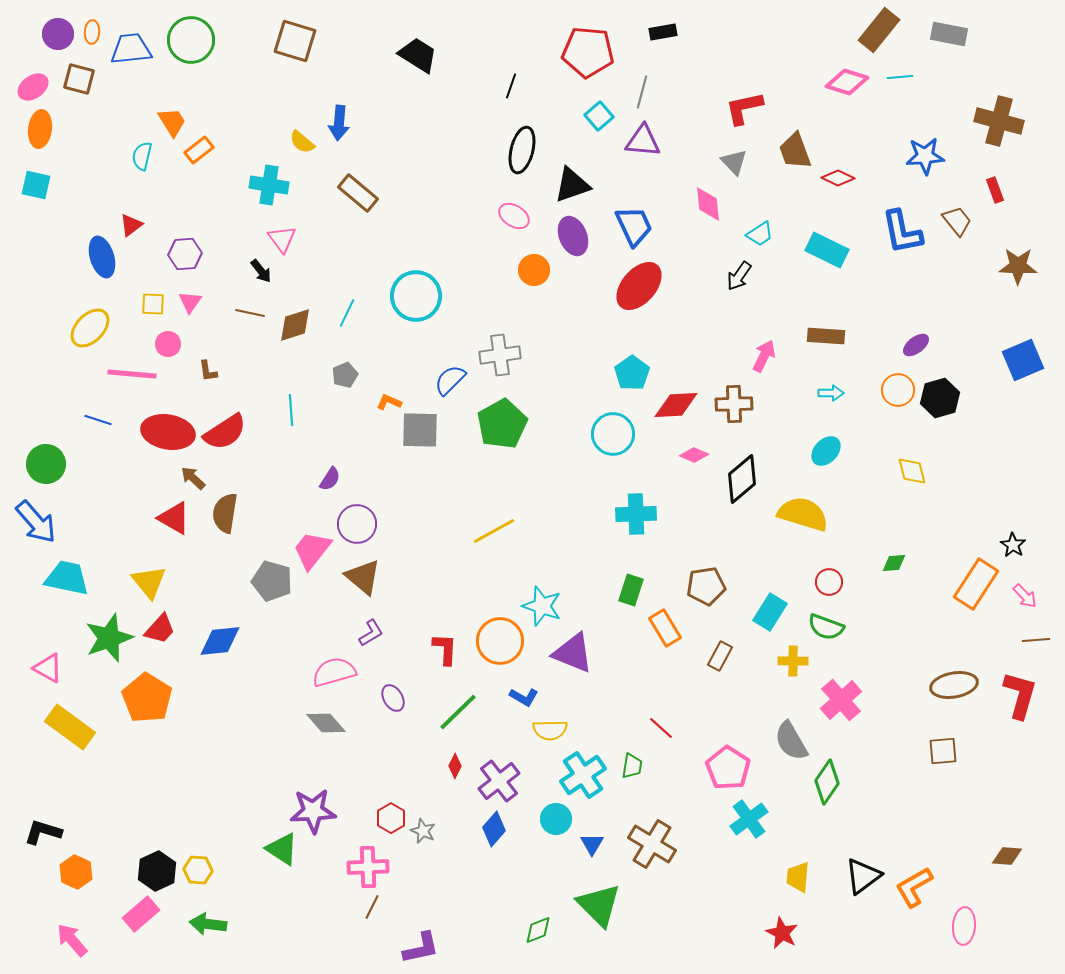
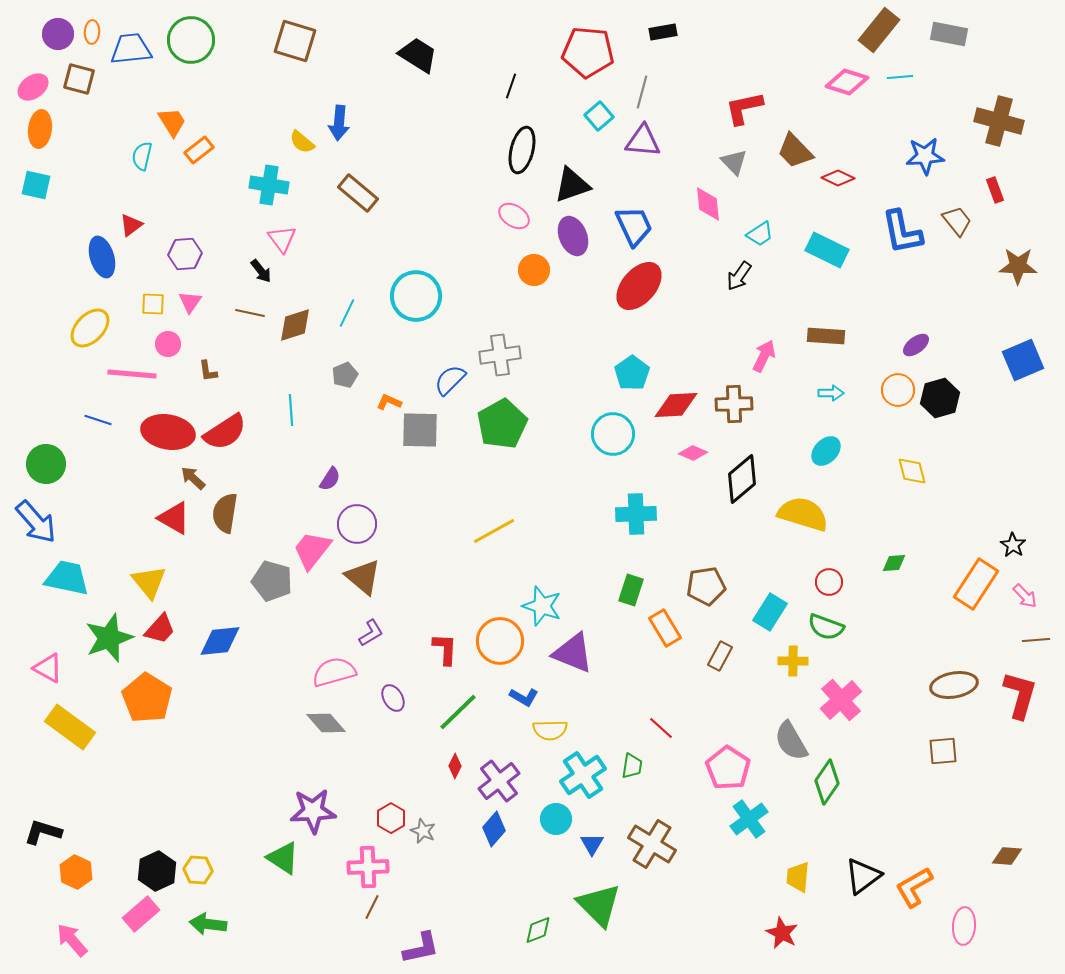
brown trapezoid at (795, 151): rotated 24 degrees counterclockwise
pink diamond at (694, 455): moved 1 px left, 2 px up
green triangle at (282, 849): moved 1 px right, 9 px down
